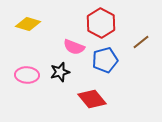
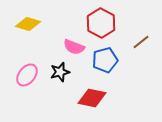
pink ellipse: rotated 55 degrees counterclockwise
red diamond: moved 1 px up; rotated 40 degrees counterclockwise
